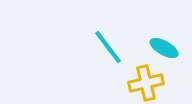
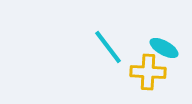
yellow cross: moved 2 px right, 11 px up; rotated 16 degrees clockwise
